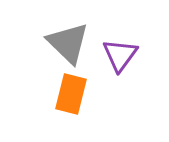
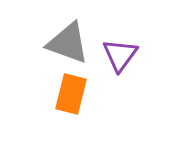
gray triangle: rotated 24 degrees counterclockwise
